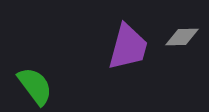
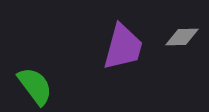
purple trapezoid: moved 5 px left
